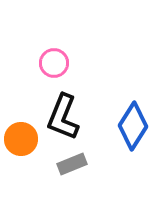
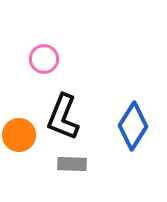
pink circle: moved 10 px left, 4 px up
orange circle: moved 2 px left, 4 px up
gray rectangle: rotated 24 degrees clockwise
